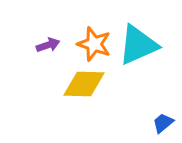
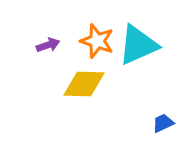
orange star: moved 3 px right, 3 px up
blue trapezoid: rotated 15 degrees clockwise
